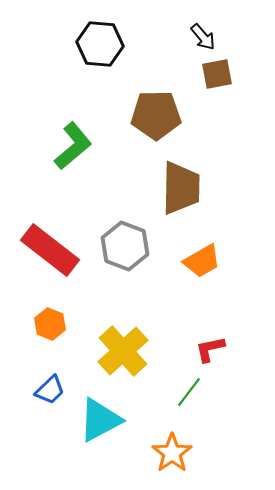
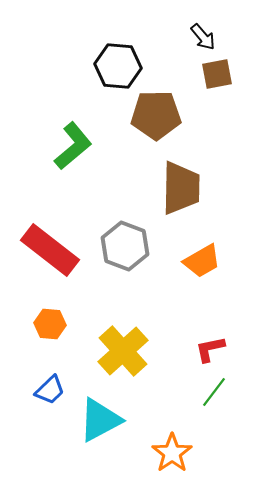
black hexagon: moved 18 px right, 22 px down
orange hexagon: rotated 16 degrees counterclockwise
green line: moved 25 px right
